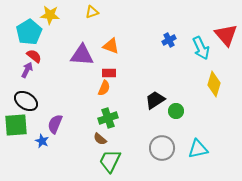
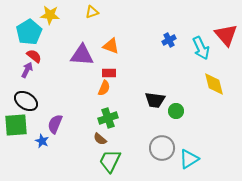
yellow diamond: rotated 30 degrees counterclockwise
black trapezoid: rotated 140 degrees counterclockwise
cyan triangle: moved 9 px left, 10 px down; rotated 20 degrees counterclockwise
